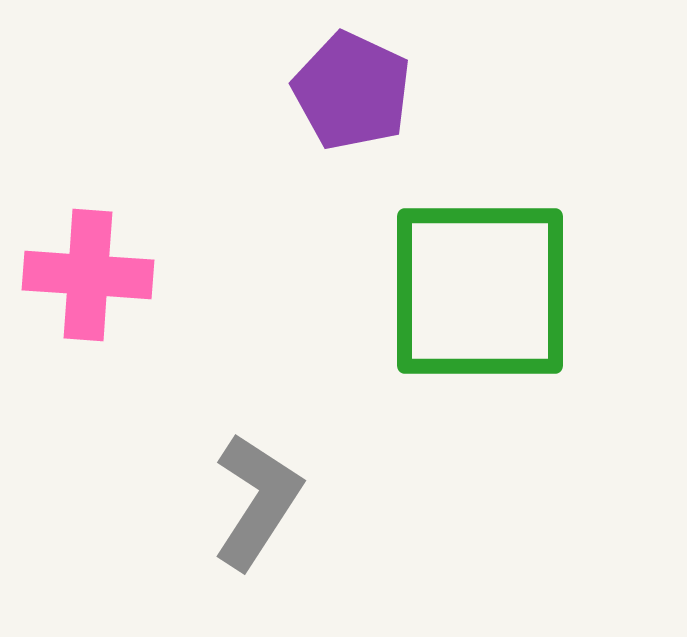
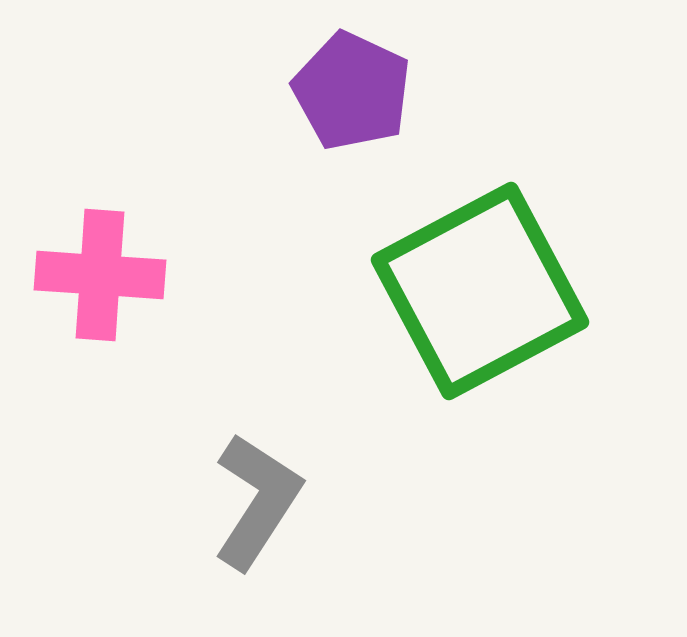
pink cross: moved 12 px right
green square: rotated 28 degrees counterclockwise
